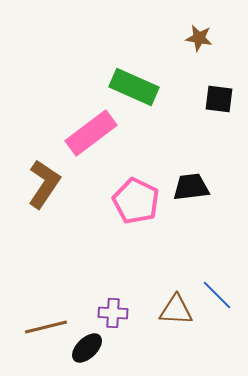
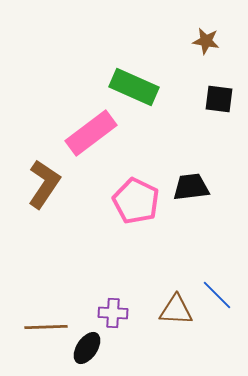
brown star: moved 7 px right, 3 px down
brown line: rotated 12 degrees clockwise
black ellipse: rotated 12 degrees counterclockwise
